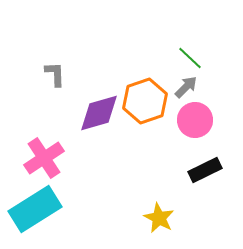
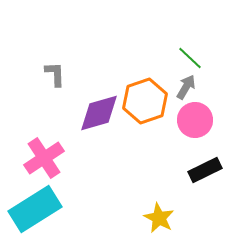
gray arrow: rotated 15 degrees counterclockwise
